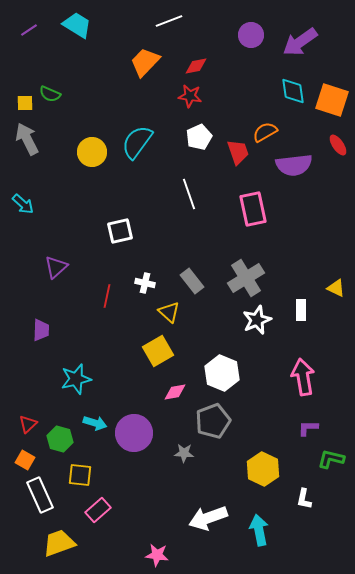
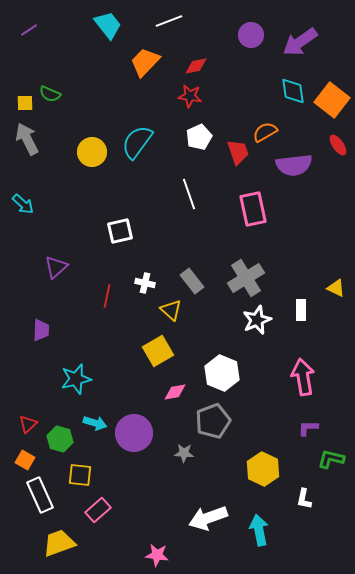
cyan trapezoid at (77, 25): moved 31 px right; rotated 20 degrees clockwise
orange square at (332, 100): rotated 20 degrees clockwise
yellow triangle at (169, 312): moved 2 px right, 2 px up
